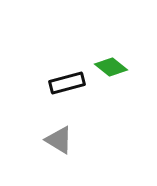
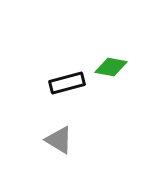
green diamond: rotated 28 degrees counterclockwise
